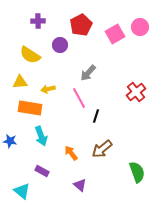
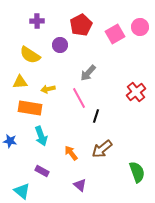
purple cross: moved 1 px left
